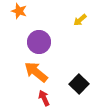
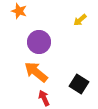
black square: rotated 12 degrees counterclockwise
